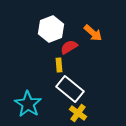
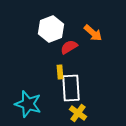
yellow rectangle: moved 1 px right, 7 px down
white rectangle: moved 1 px right, 1 px up; rotated 48 degrees clockwise
cyan star: rotated 16 degrees counterclockwise
